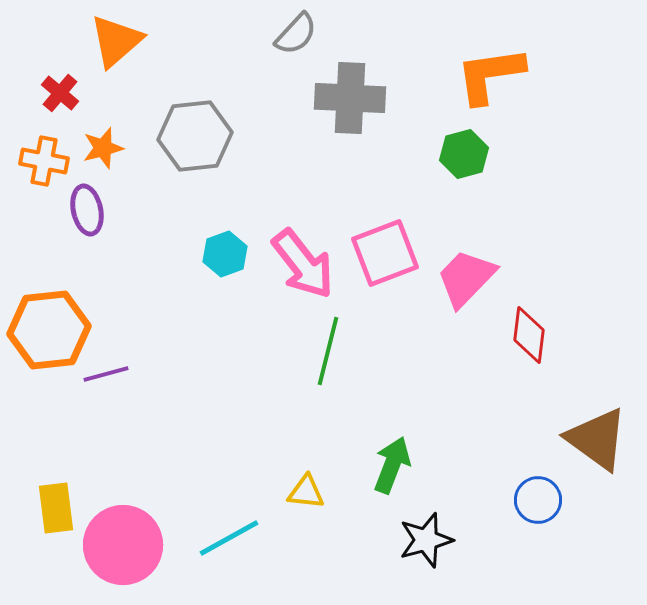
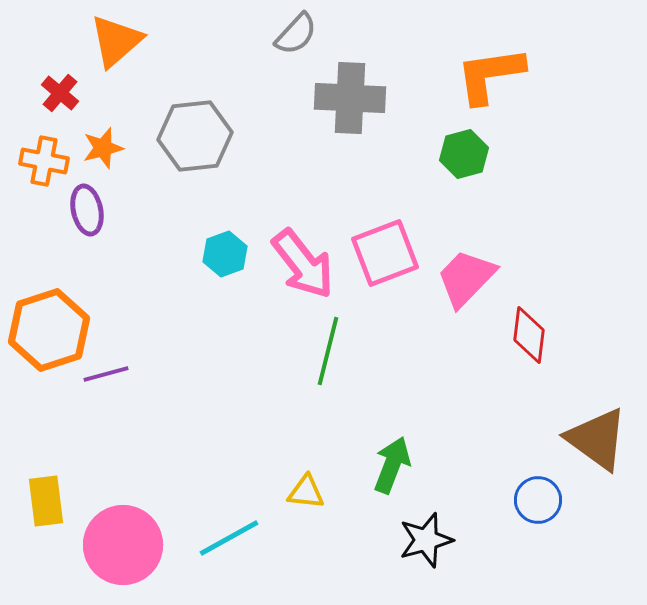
orange hexagon: rotated 12 degrees counterclockwise
yellow rectangle: moved 10 px left, 7 px up
